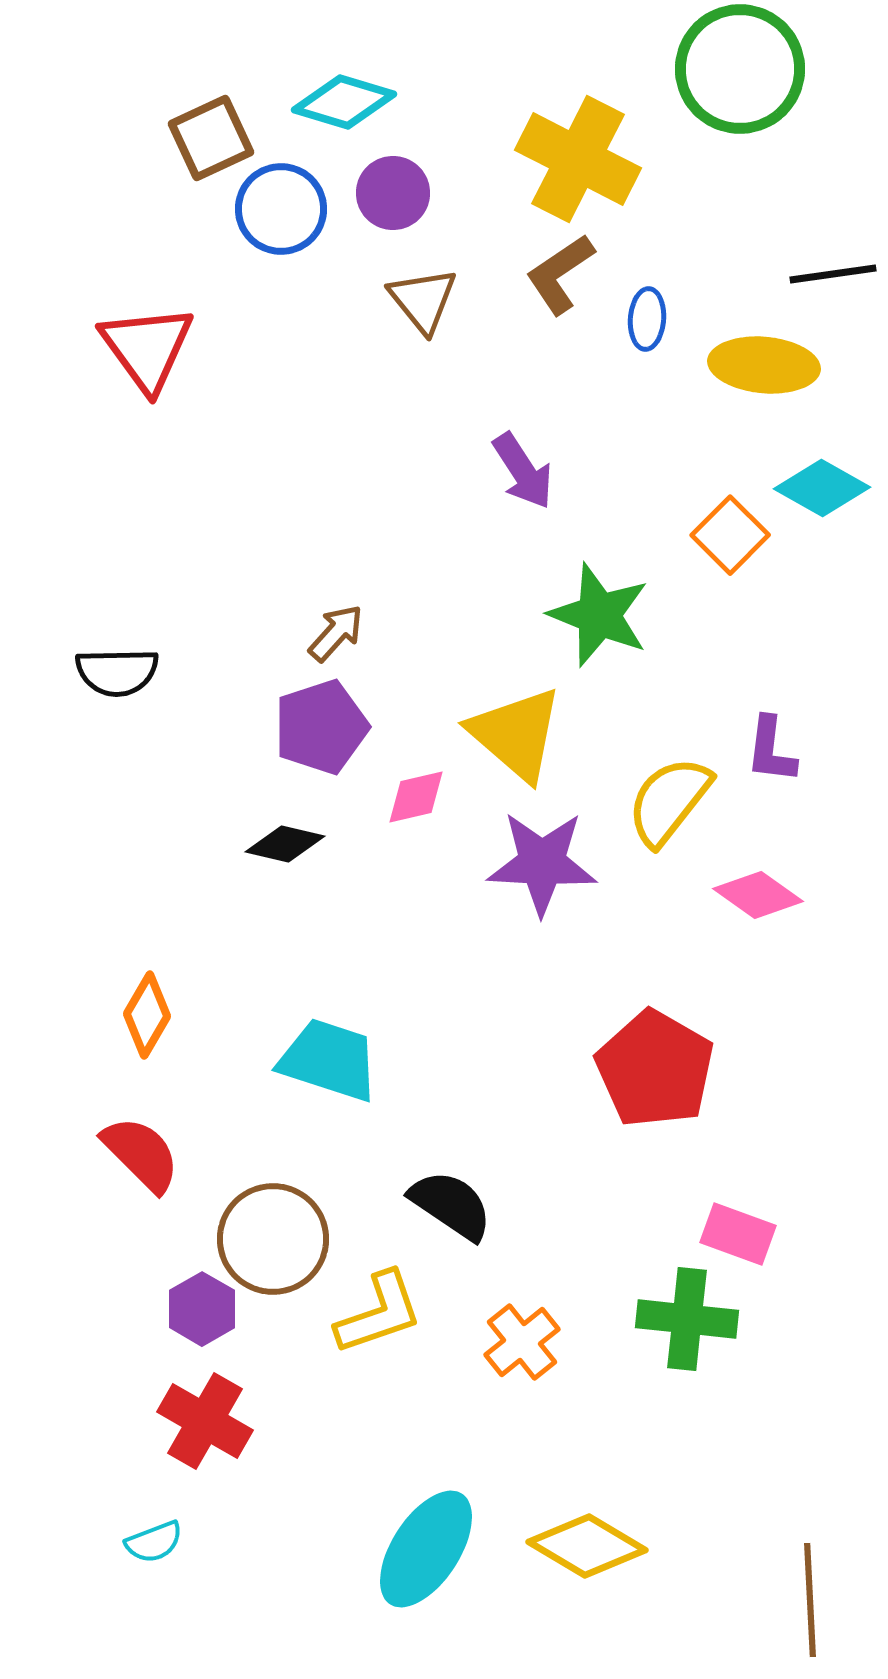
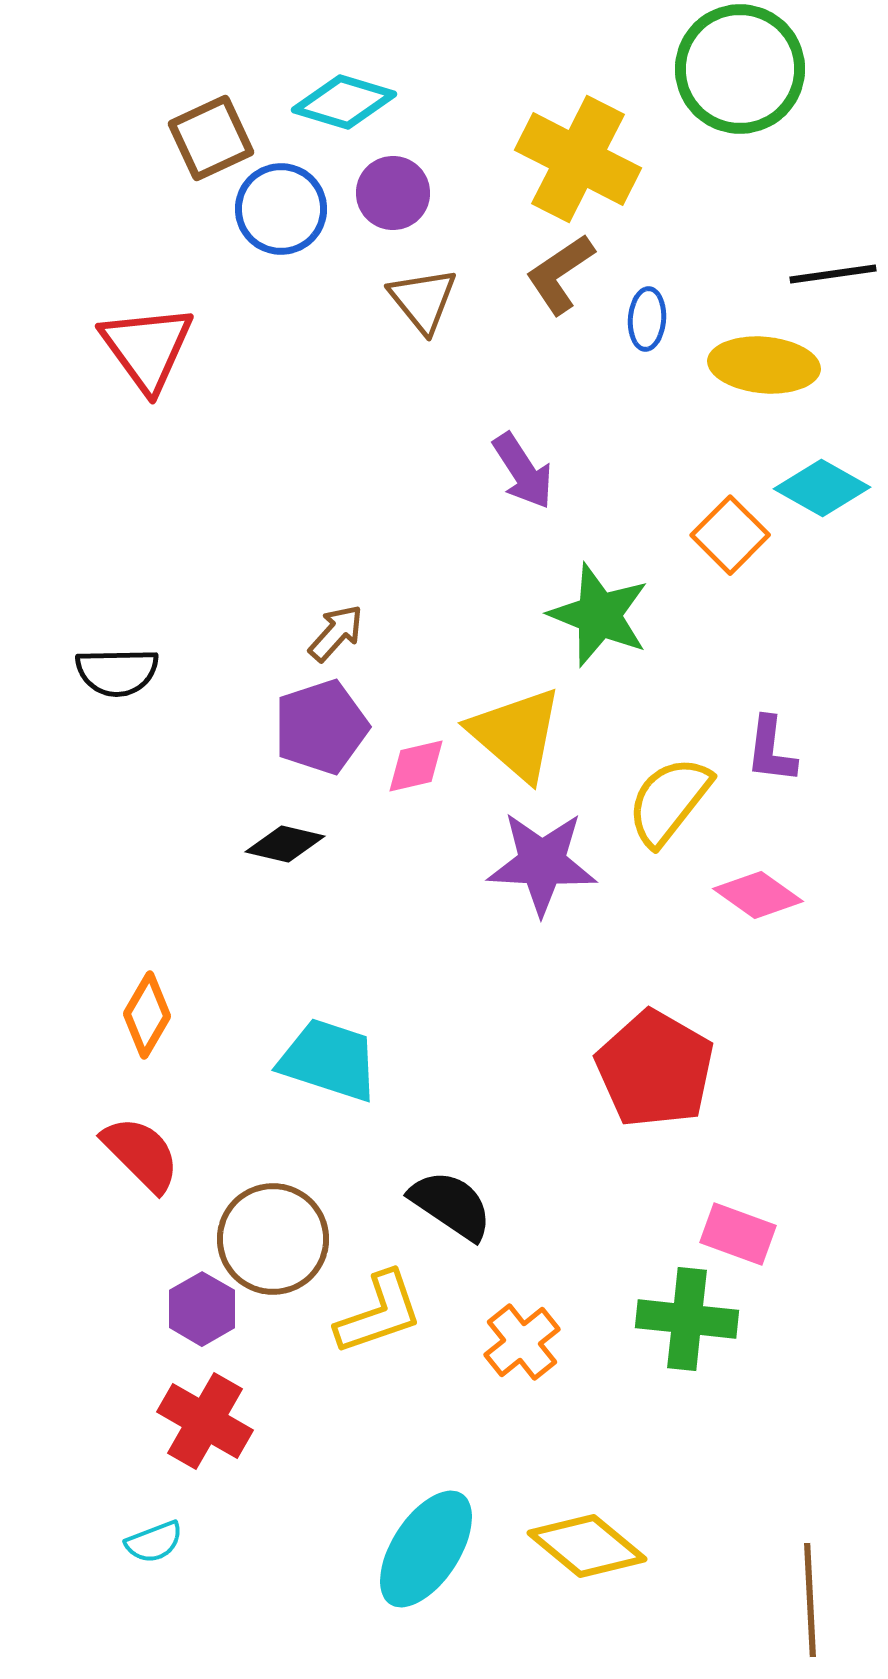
pink diamond at (416, 797): moved 31 px up
yellow diamond at (587, 1546): rotated 9 degrees clockwise
